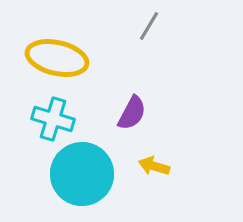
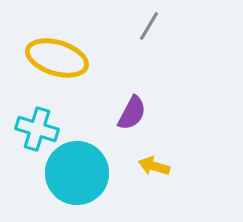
yellow ellipse: rotated 4 degrees clockwise
cyan cross: moved 16 px left, 10 px down
cyan circle: moved 5 px left, 1 px up
